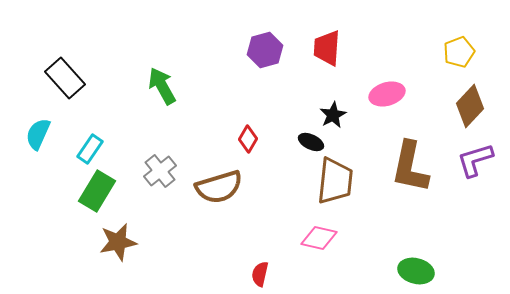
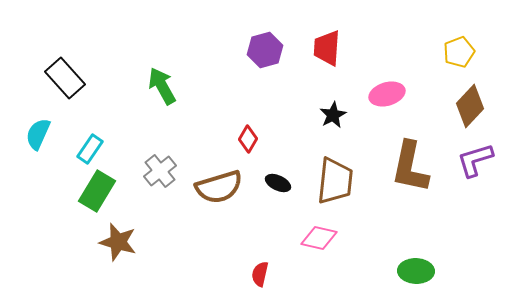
black ellipse: moved 33 px left, 41 px down
brown star: rotated 27 degrees clockwise
green ellipse: rotated 12 degrees counterclockwise
